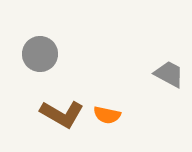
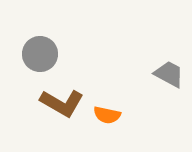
brown L-shape: moved 11 px up
